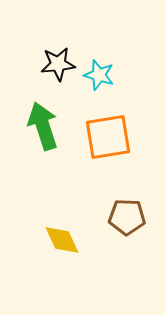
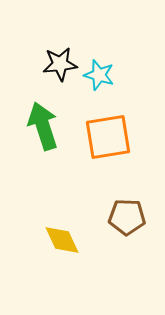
black star: moved 2 px right
